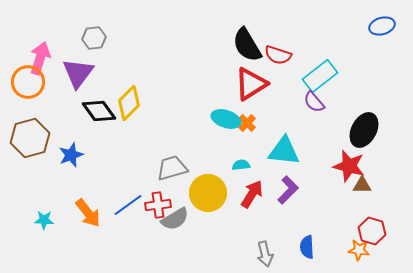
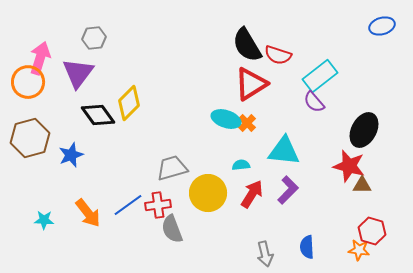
black diamond: moved 1 px left, 4 px down
gray semicircle: moved 3 px left, 10 px down; rotated 100 degrees clockwise
